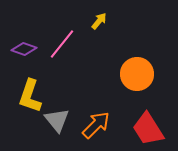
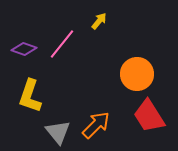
gray triangle: moved 1 px right, 12 px down
red trapezoid: moved 1 px right, 13 px up
